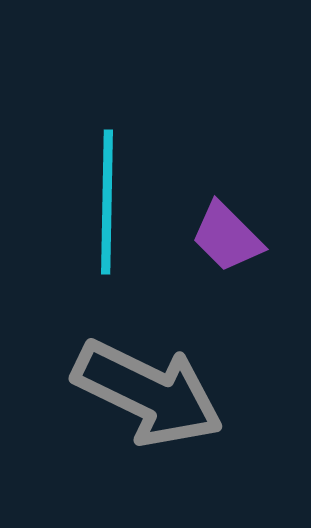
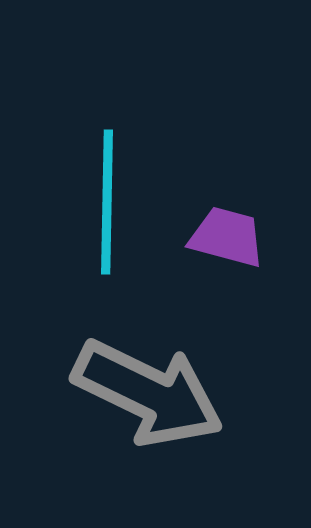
purple trapezoid: rotated 150 degrees clockwise
